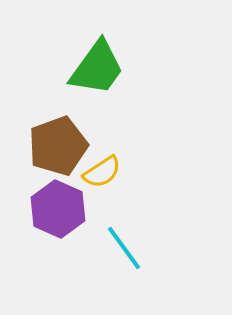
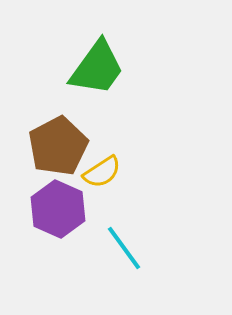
brown pentagon: rotated 8 degrees counterclockwise
